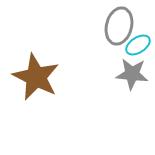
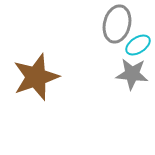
gray ellipse: moved 2 px left, 2 px up
brown star: rotated 27 degrees clockwise
